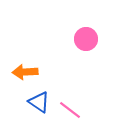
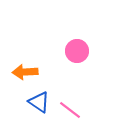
pink circle: moved 9 px left, 12 px down
